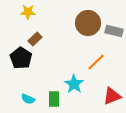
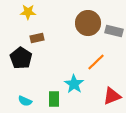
brown rectangle: moved 2 px right, 1 px up; rotated 32 degrees clockwise
cyan semicircle: moved 3 px left, 2 px down
